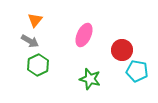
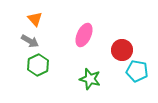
orange triangle: moved 1 px up; rotated 21 degrees counterclockwise
